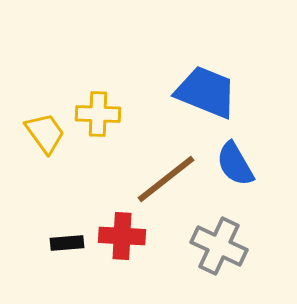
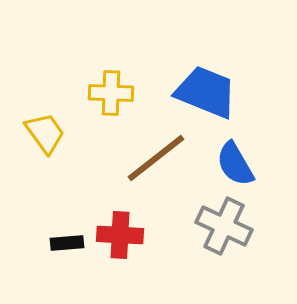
yellow cross: moved 13 px right, 21 px up
brown line: moved 10 px left, 21 px up
red cross: moved 2 px left, 1 px up
gray cross: moved 5 px right, 20 px up
